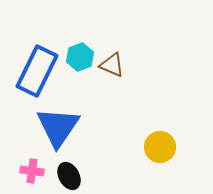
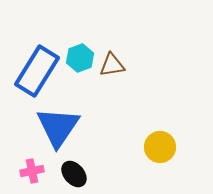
cyan hexagon: moved 1 px down
brown triangle: rotated 32 degrees counterclockwise
blue rectangle: rotated 6 degrees clockwise
pink cross: rotated 20 degrees counterclockwise
black ellipse: moved 5 px right, 2 px up; rotated 12 degrees counterclockwise
